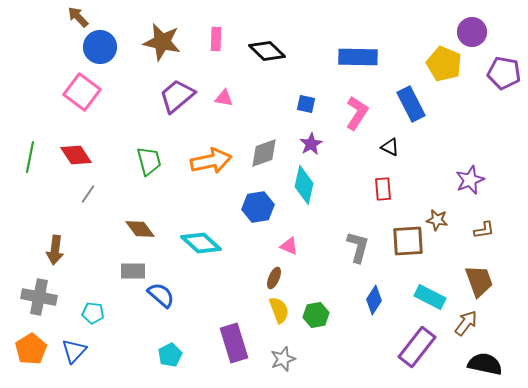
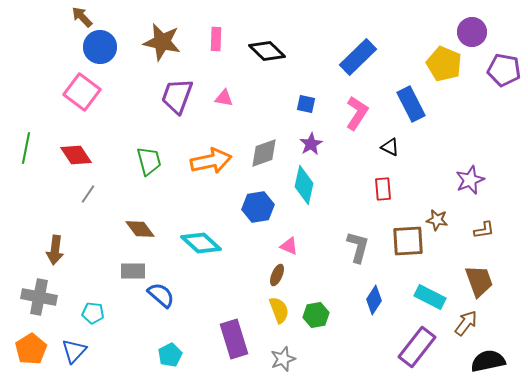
brown arrow at (78, 17): moved 4 px right
blue rectangle at (358, 57): rotated 45 degrees counterclockwise
purple pentagon at (504, 73): moved 3 px up
purple trapezoid at (177, 96): rotated 30 degrees counterclockwise
green line at (30, 157): moved 4 px left, 9 px up
brown ellipse at (274, 278): moved 3 px right, 3 px up
purple rectangle at (234, 343): moved 4 px up
black semicircle at (485, 364): moved 3 px right, 3 px up; rotated 24 degrees counterclockwise
